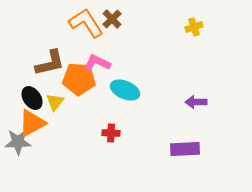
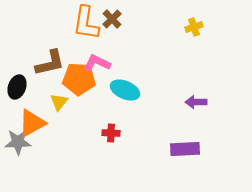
orange L-shape: rotated 138 degrees counterclockwise
black ellipse: moved 15 px left, 11 px up; rotated 55 degrees clockwise
yellow triangle: moved 4 px right
